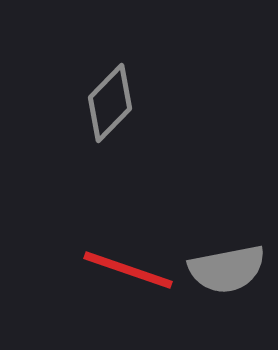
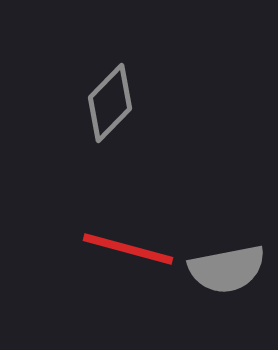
red line: moved 21 px up; rotated 4 degrees counterclockwise
